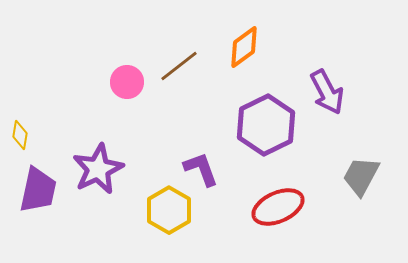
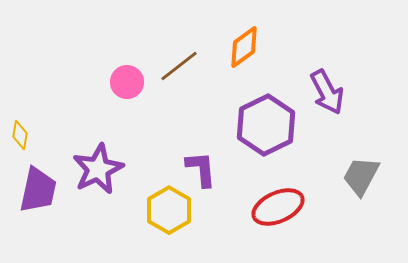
purple L-shape: rotated 15 degrees clockwise
